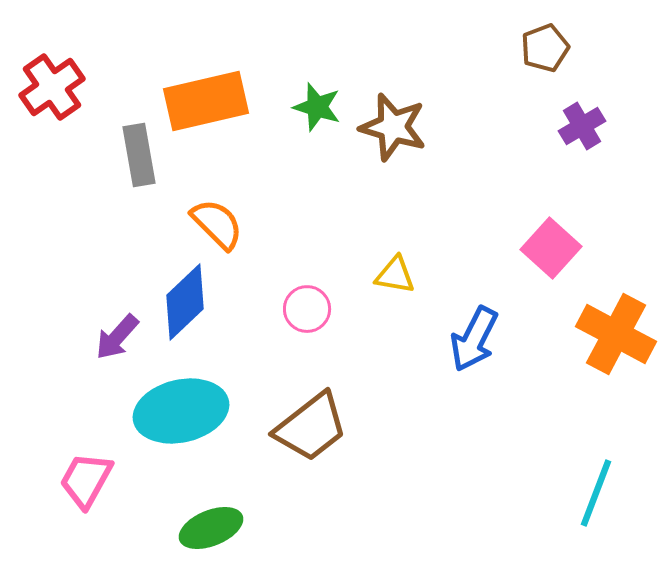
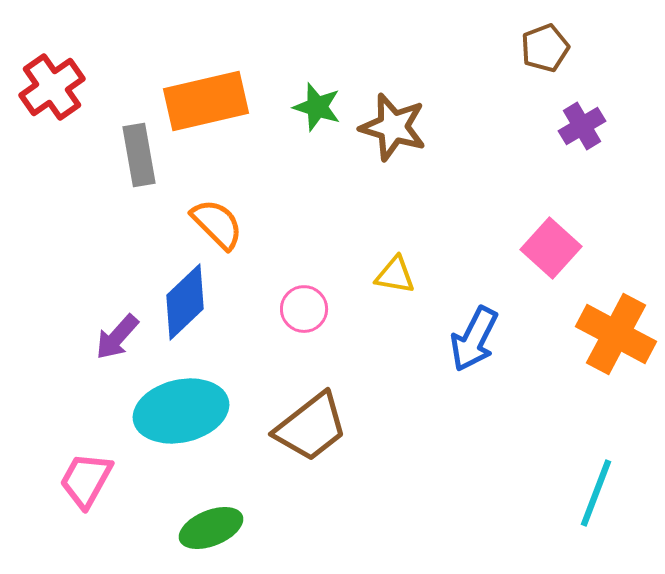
pink circle: moved 3 px left
